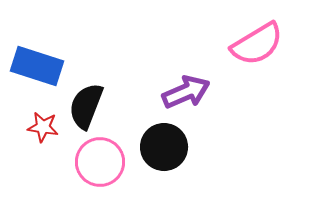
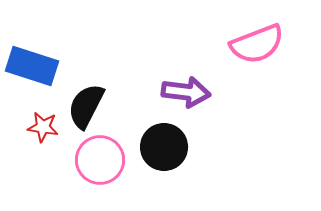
pink semicircle: rotated 10 degrees clockwise
blue rectangle: moved 5 px left
purple arrow: rotated 30 degrees clockwise
black semicircle: rotated 6 degrees clockwise
pink circle: moved 2 px up
